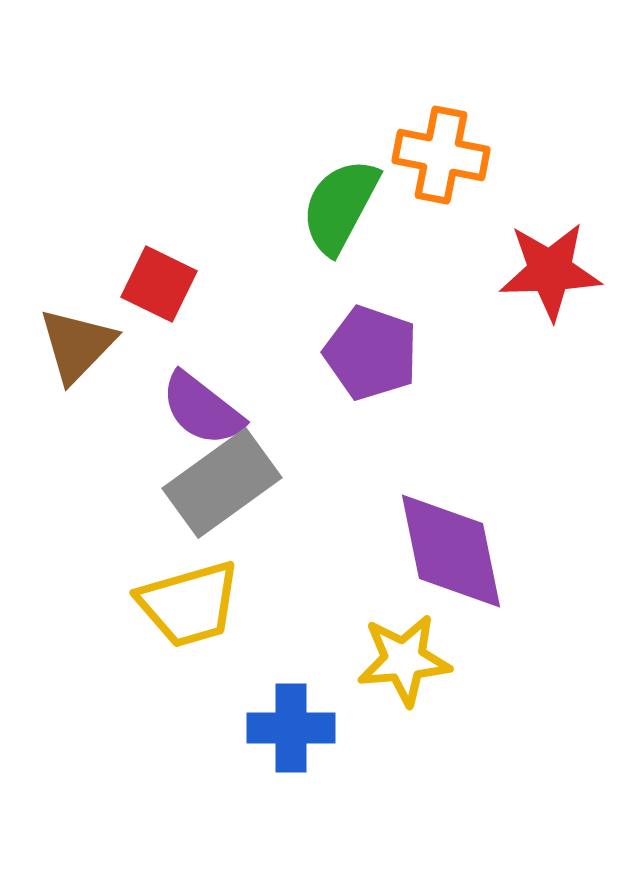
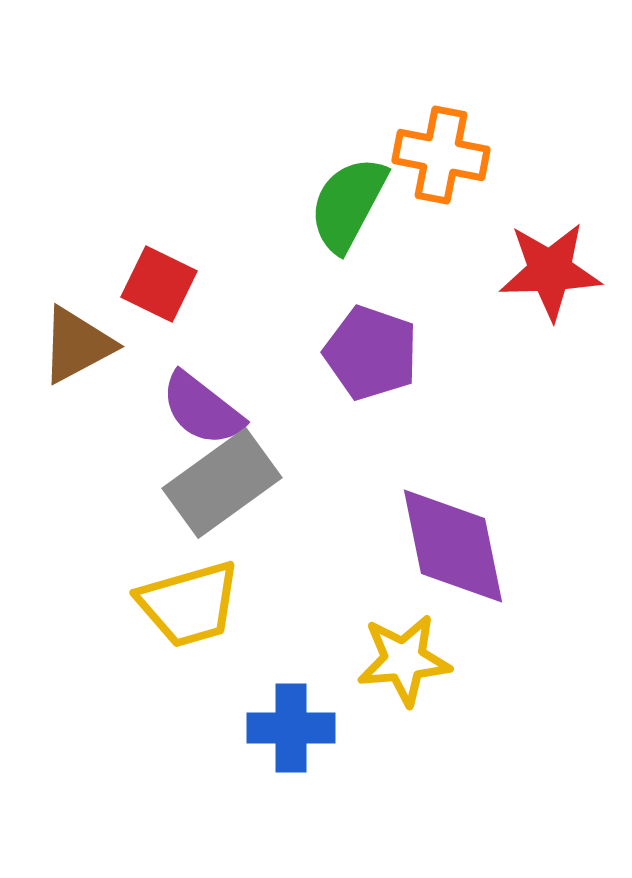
green semicircle: moved 8 px right, 2 px up
brown triangle: rotated 18 degrees clockwise
purple diamond: moved 2 px right, 5 px up
